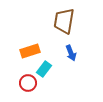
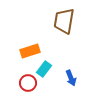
blue arrow: moved 25 px down
